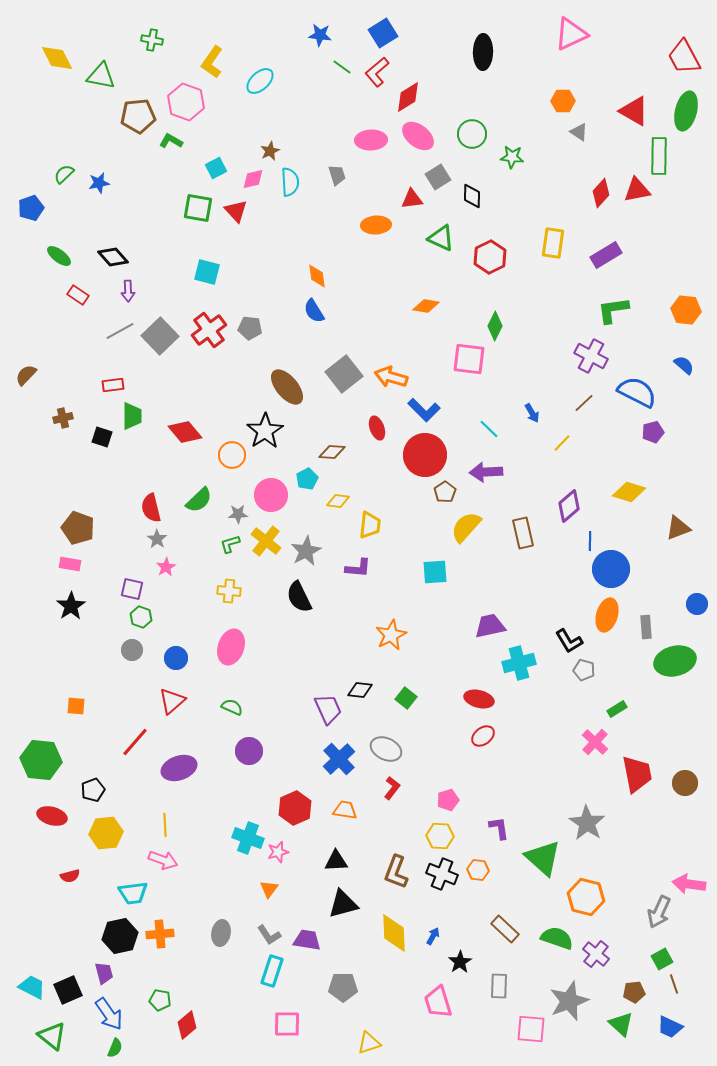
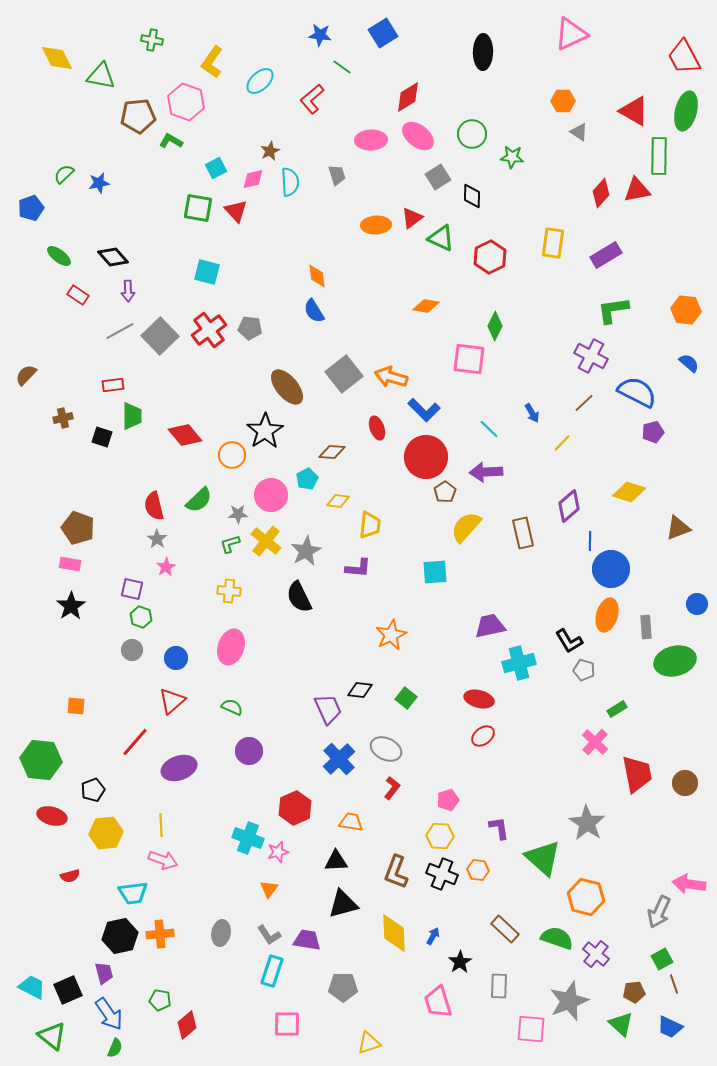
red L-shape at (377, 72): moved 65 px left, 27 px down
red triangle at (412, 199): moved 19 px down; rotated 30 degrees counterclockwise
blue semicircle at (684, 365): moved 5 px right, 2 px up
red diamond at (185, 432): moved 3 px down
red circle at (425, 455): moved 1 px right, 2 px down
red semicircle at (151, 508): moved 3 px right, 2 px up
orange trapezoid at (345, 810): moved 6 px right, 12 px down
yellow line at (165, 825): moved 4 px left
